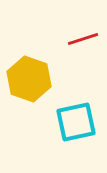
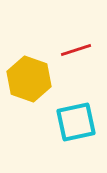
red line: moved 7 px left, 11 px down
